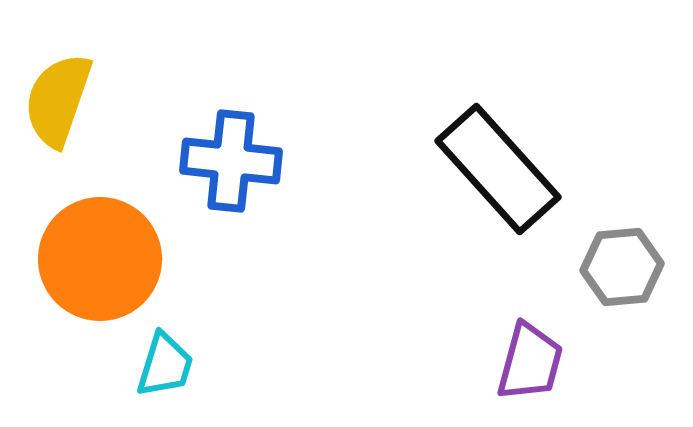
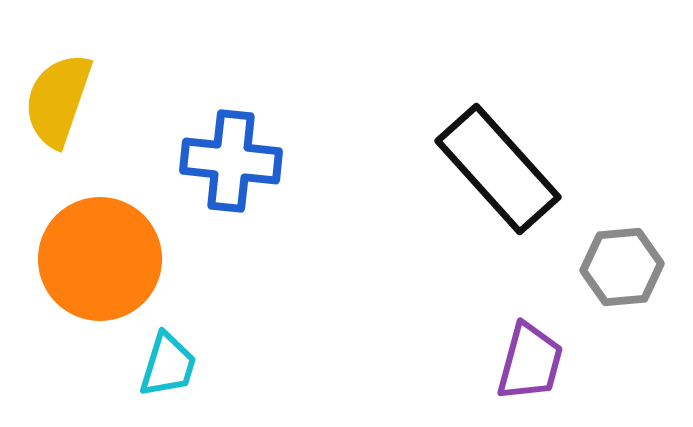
cyan trapezoid: moved 3 px right
